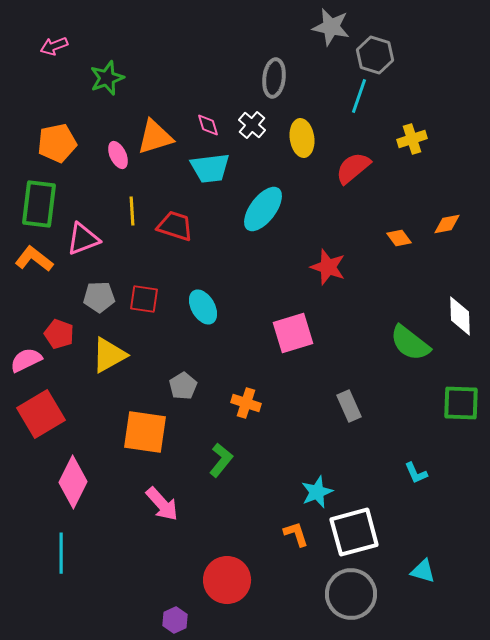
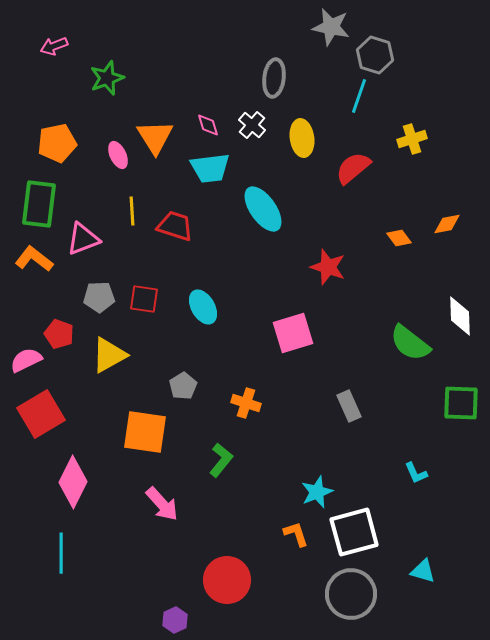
orange triangle at (155, 137): rotated 45 degrees counterclockwise
cyan ellipse at (263, 209): rotated 72 degrees counterclockwise
